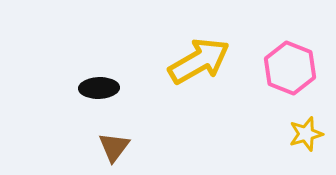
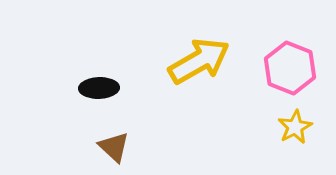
yellow star: moved 11 px left, 7 px up; rotated 12 degrees counterclockwise
brown triangle: rotated 24 degrees counterclockwise
